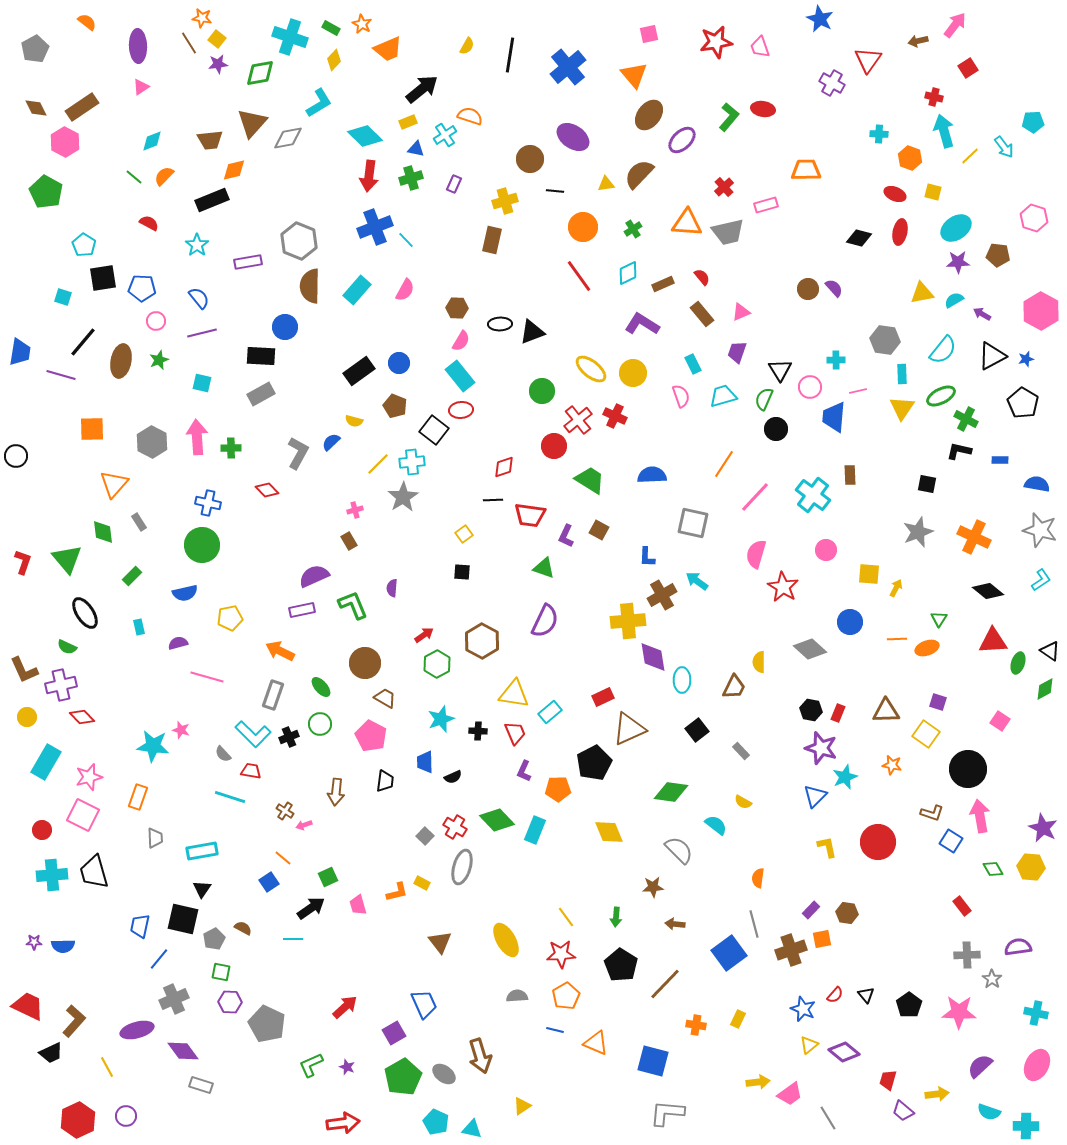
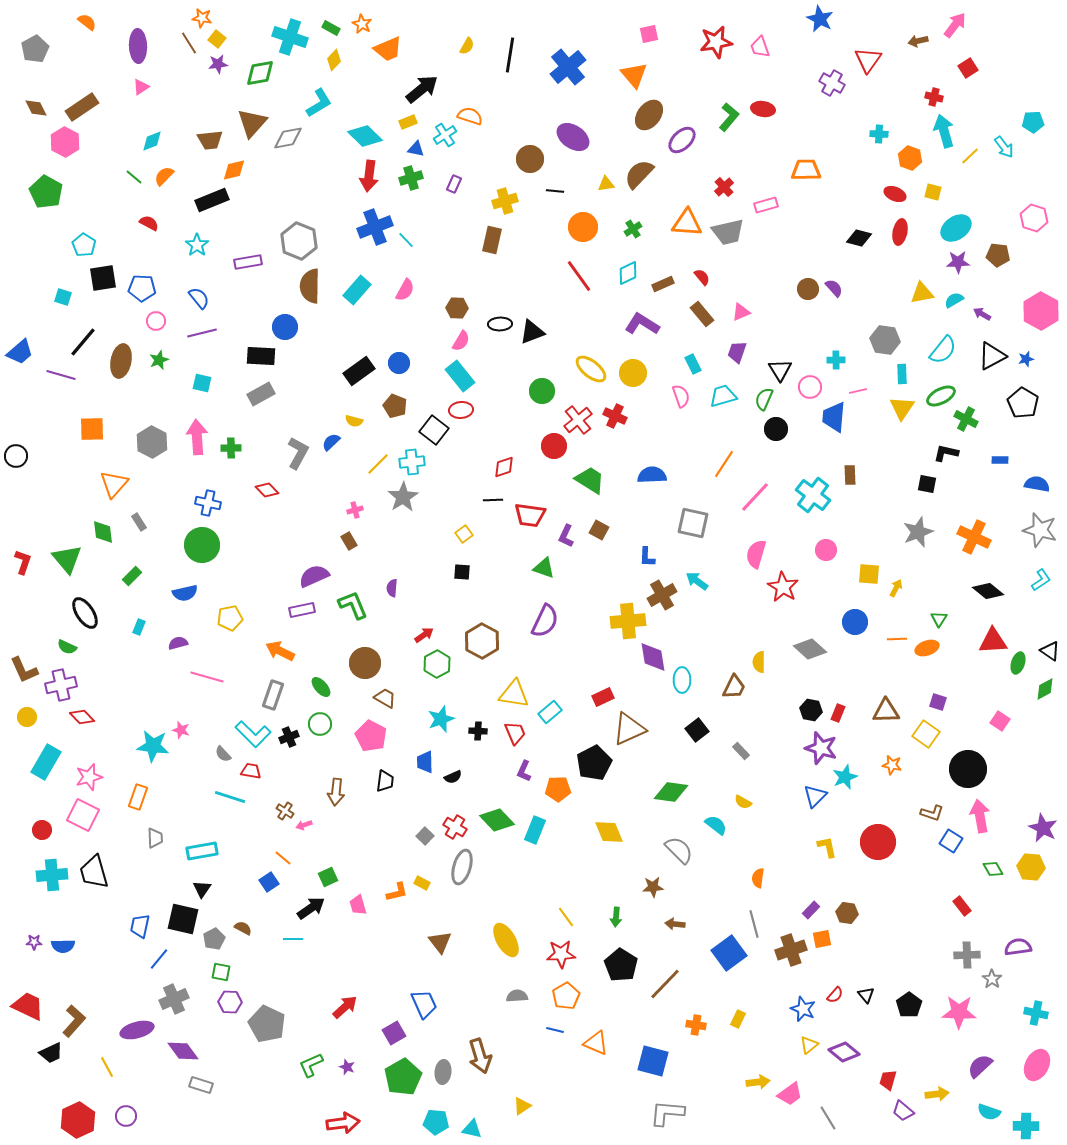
blue trapezoid at (20, 352): rotated 40 degrees clockwise
black L-shape at (959, 451): moved 13 px left, 2 px down
blue circle at (850, 622): moved 5 px right
cyan rectangle at (139, 627): rotated 35 degrees clockwise
gray ellipse at (444, 1074): moved 1 px left, 2 px up; rotated 60 degrees clockwise
cyan pentagon at (436, 1122): rotated 20 degrees counterclockwise
